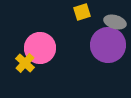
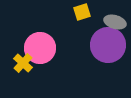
yellow cross: moved 2 px left
